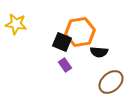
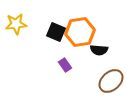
yellow star: rotated 15 degrees counterclockwise
black square: moved 6 px left, 10 px up
black semicircle: moved 2 px up
brown ellipse: moved 1 px up
